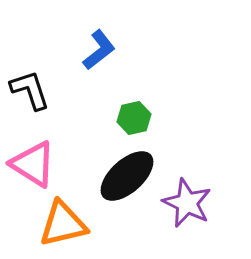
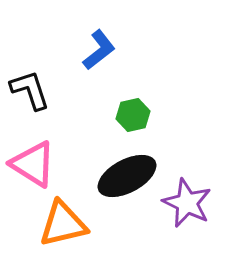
green hexagon: moved 1 px left, 3 px up
black ellipse: rotated 14 degrees clockwise
